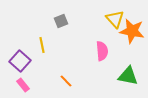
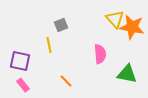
gray square: moved 4 px down
orange star: moved 4 px up
yellow line: moved 7 px right
pink semicircle: moved 2 px left, 3 px down
purple square: rotated 30 degrees counterclockwise
green triangle: moved 1 px left, 2 px up
